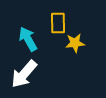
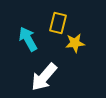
yellow rectangle: rotated 15 degrees clockwise
white arrow: moved 20 px right, 3 px down
